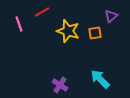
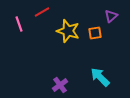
cyan arrow: moved 2 px up
purple cross: rotated 21 degrees clockwise
